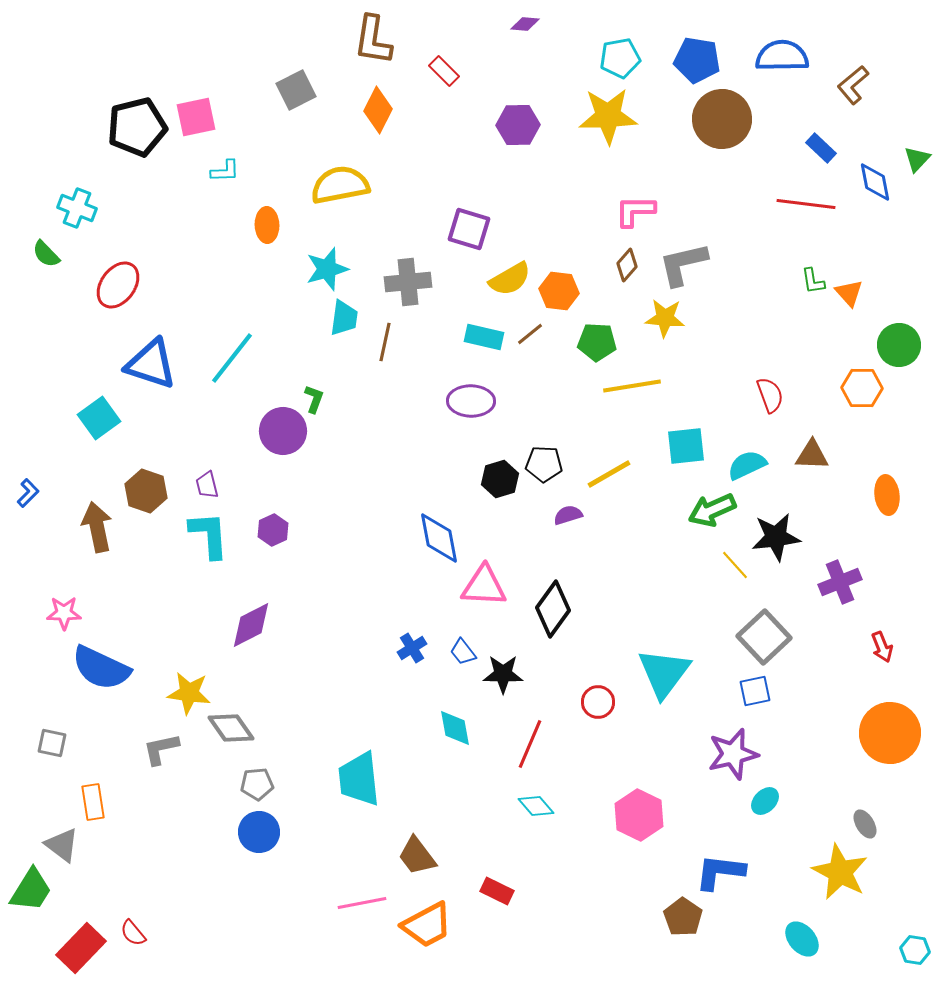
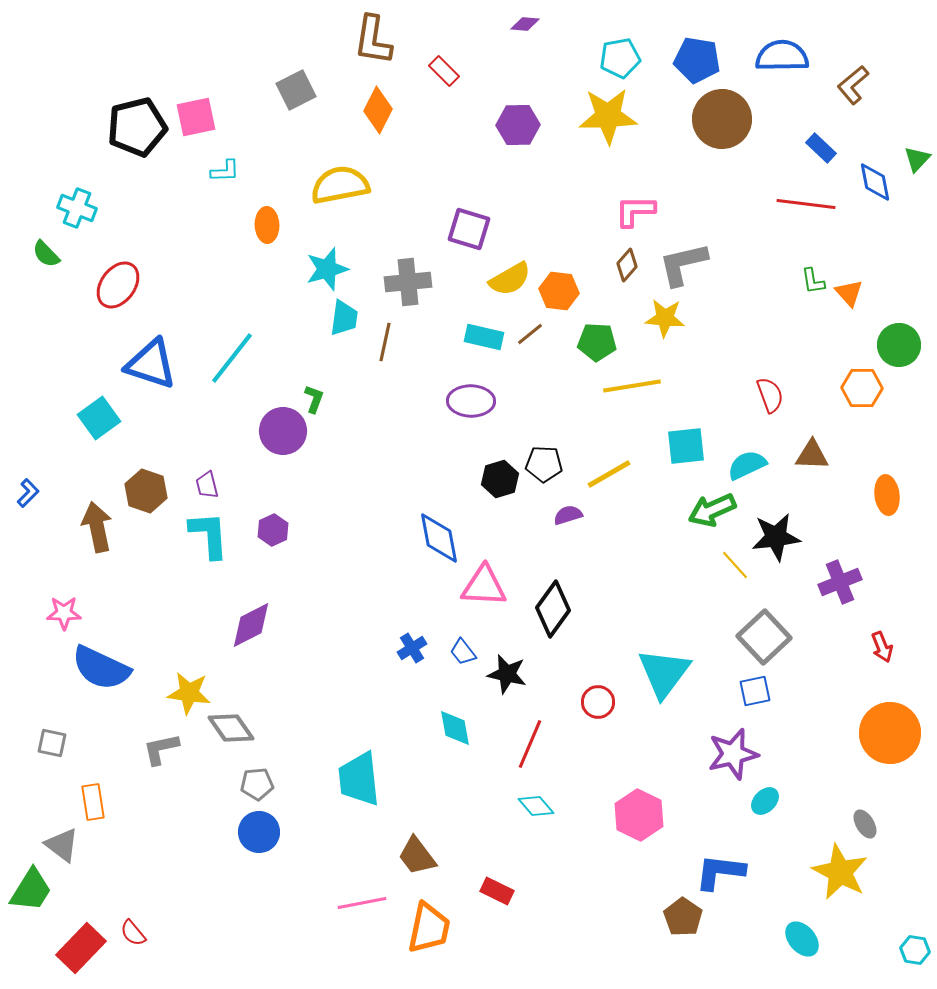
black star at (503, 674): moved 4 px right; rotated 12 degrees clockwise
orange trapezoid at (427, 925): moved 2 px right, 3 px down; rotated 50 degrees counterclockwise
